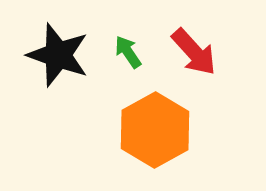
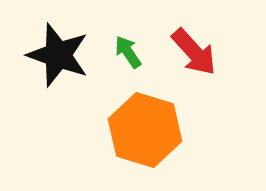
orange hexagon: moved 10 px left; rotated 14 degrees counterclockwise
